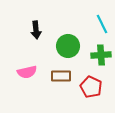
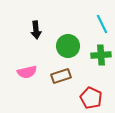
brown rectangle: rotated 18 degrees counterclockwise
red pentagon: moved 11 px down
